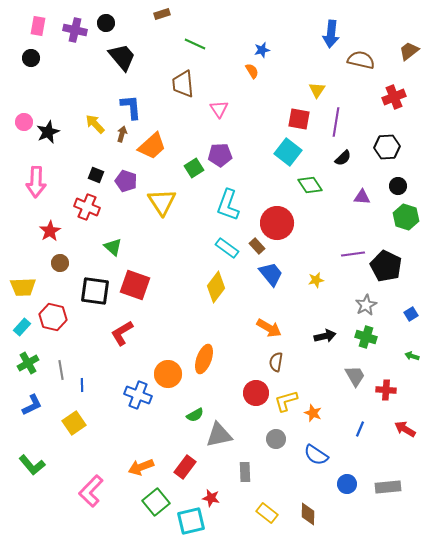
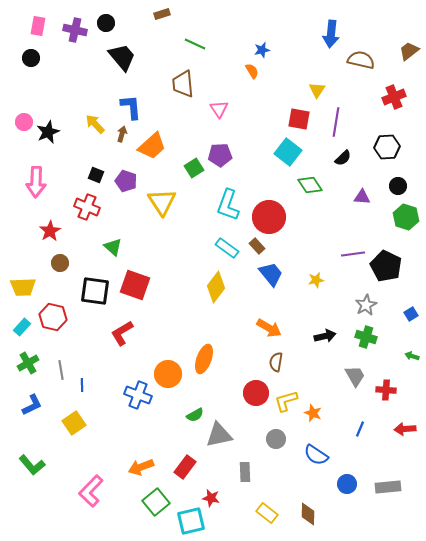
red circle at (277, 223): moved 8 px left, 6 px up
red arrow at (405, 429): rotated 35 degrees counterclockwise
